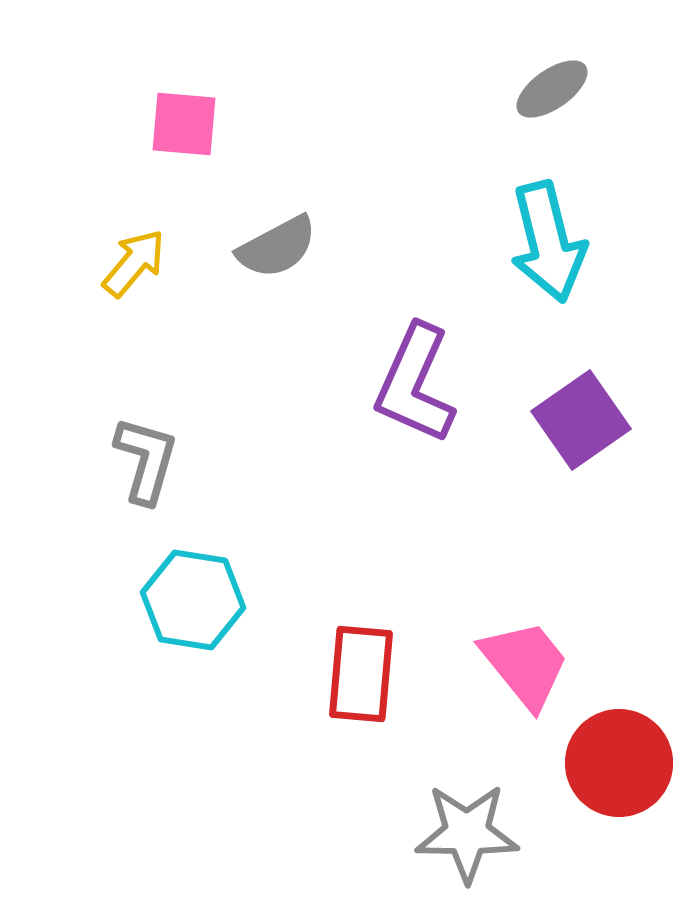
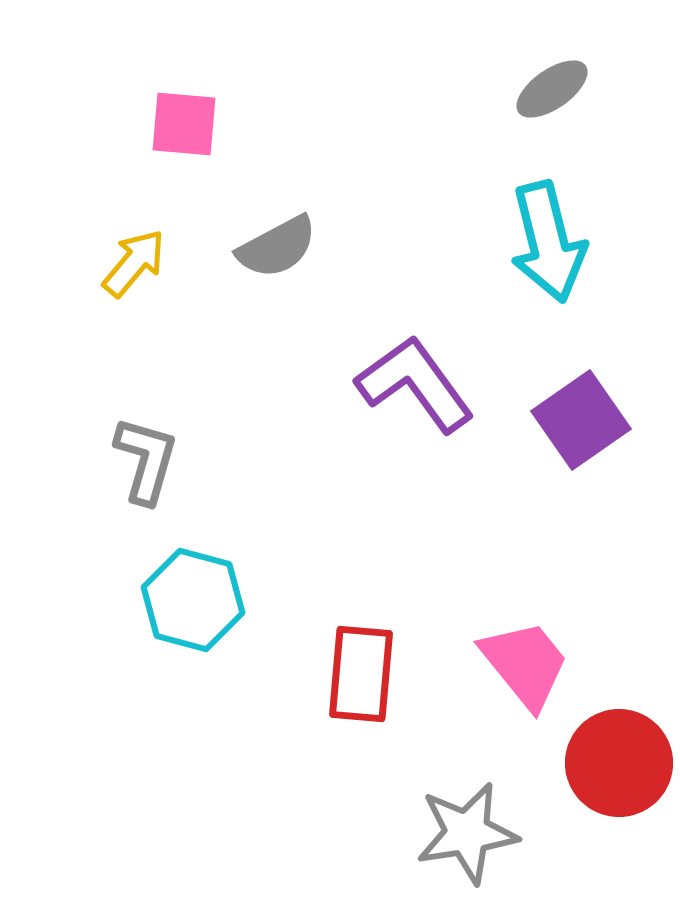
purple L-shape: rotated 120 degrees clockwise
cyan hexagon: rotated 6 degrees clockwise
gray star: rotated 10 degrees counterclockwise
